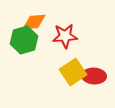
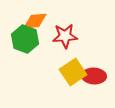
orange diamond: moved 1 px right, 1 px up
green hexagon: moved 1 px right, 1 px up; rotated 24 degrees counterclockwise
